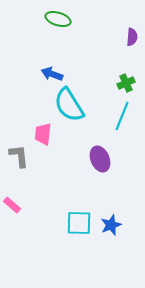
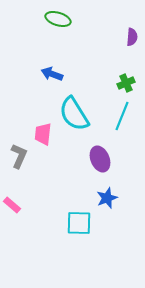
cyan semicircle: moved 5 px right, 9 px down
gray L-shape: rotated 30 degrees clockwise
blue star: moved 4 px left, 27 px up
